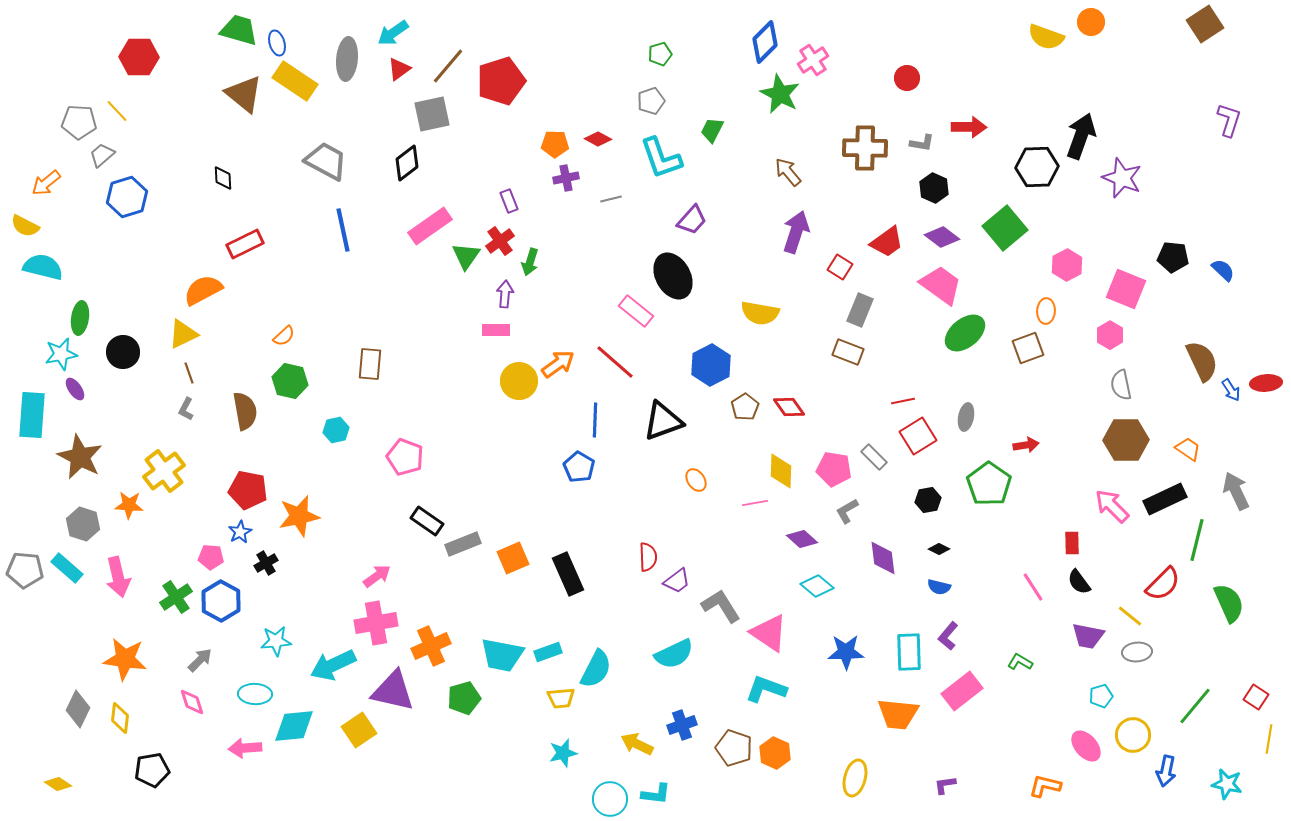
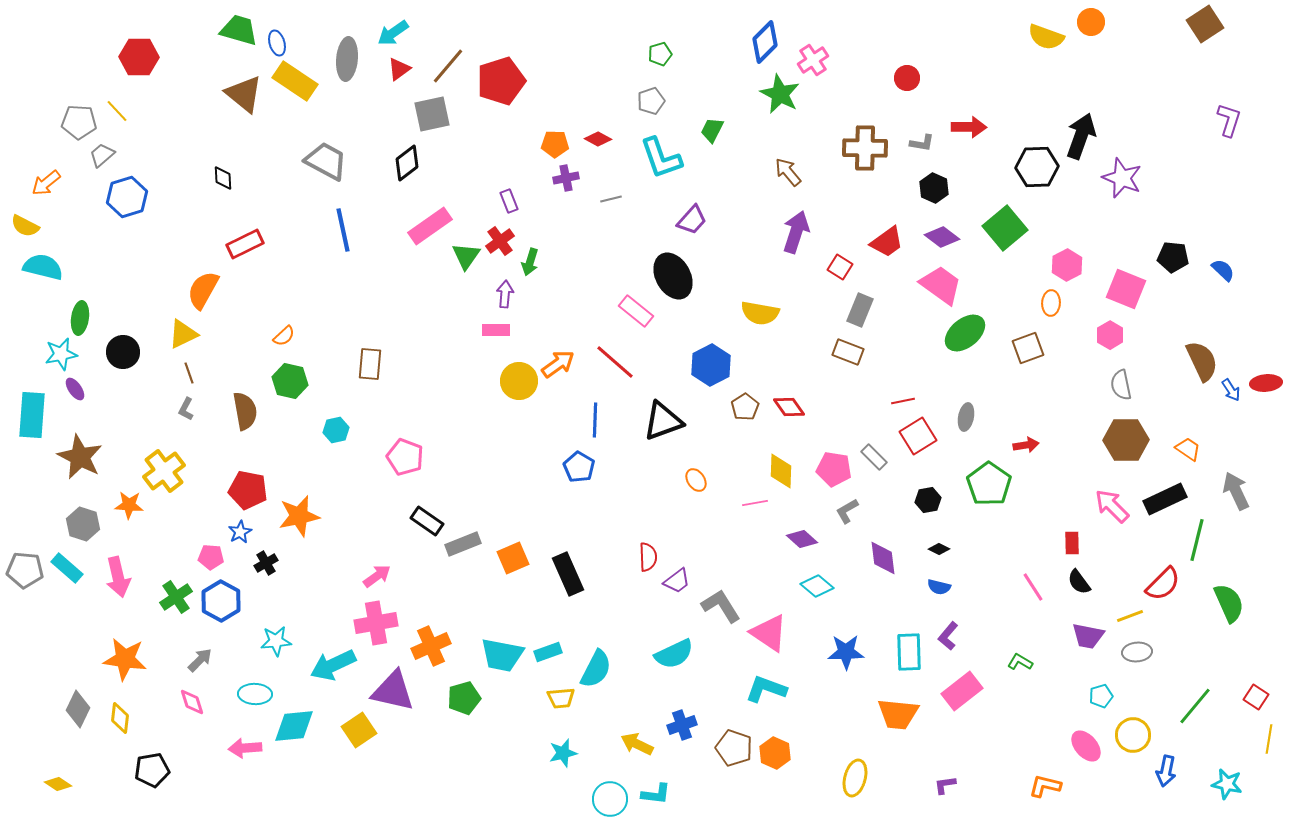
orange semicircle at (203, 290): rotated 33 degrees counterclockwise
orange ellipse at (1046, 311): moved 5 px right, 8 px up
yellow line at (1130, 616): rotated 60 degrees counterclockwise
